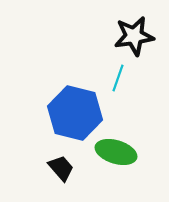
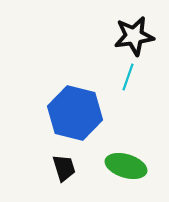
cyan line: moved 10 px right, 1 px up
green ellipse: moved 10 px right, 14 px down
black trapezoid: moved 3 px right; rotated 24 degrees clockwise
